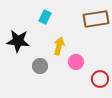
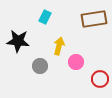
brown rectangle: moved 2 px left
